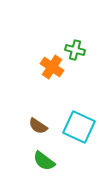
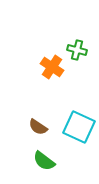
green cross: moved 2 px right
brown semicircle: moved 1 px down
